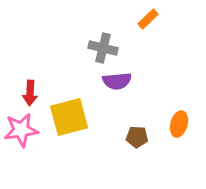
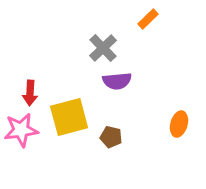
gray cross: rotated 32 degrees clockwise
brown pentagon: moved 26 px left; rotated 10 degrees clockwise
